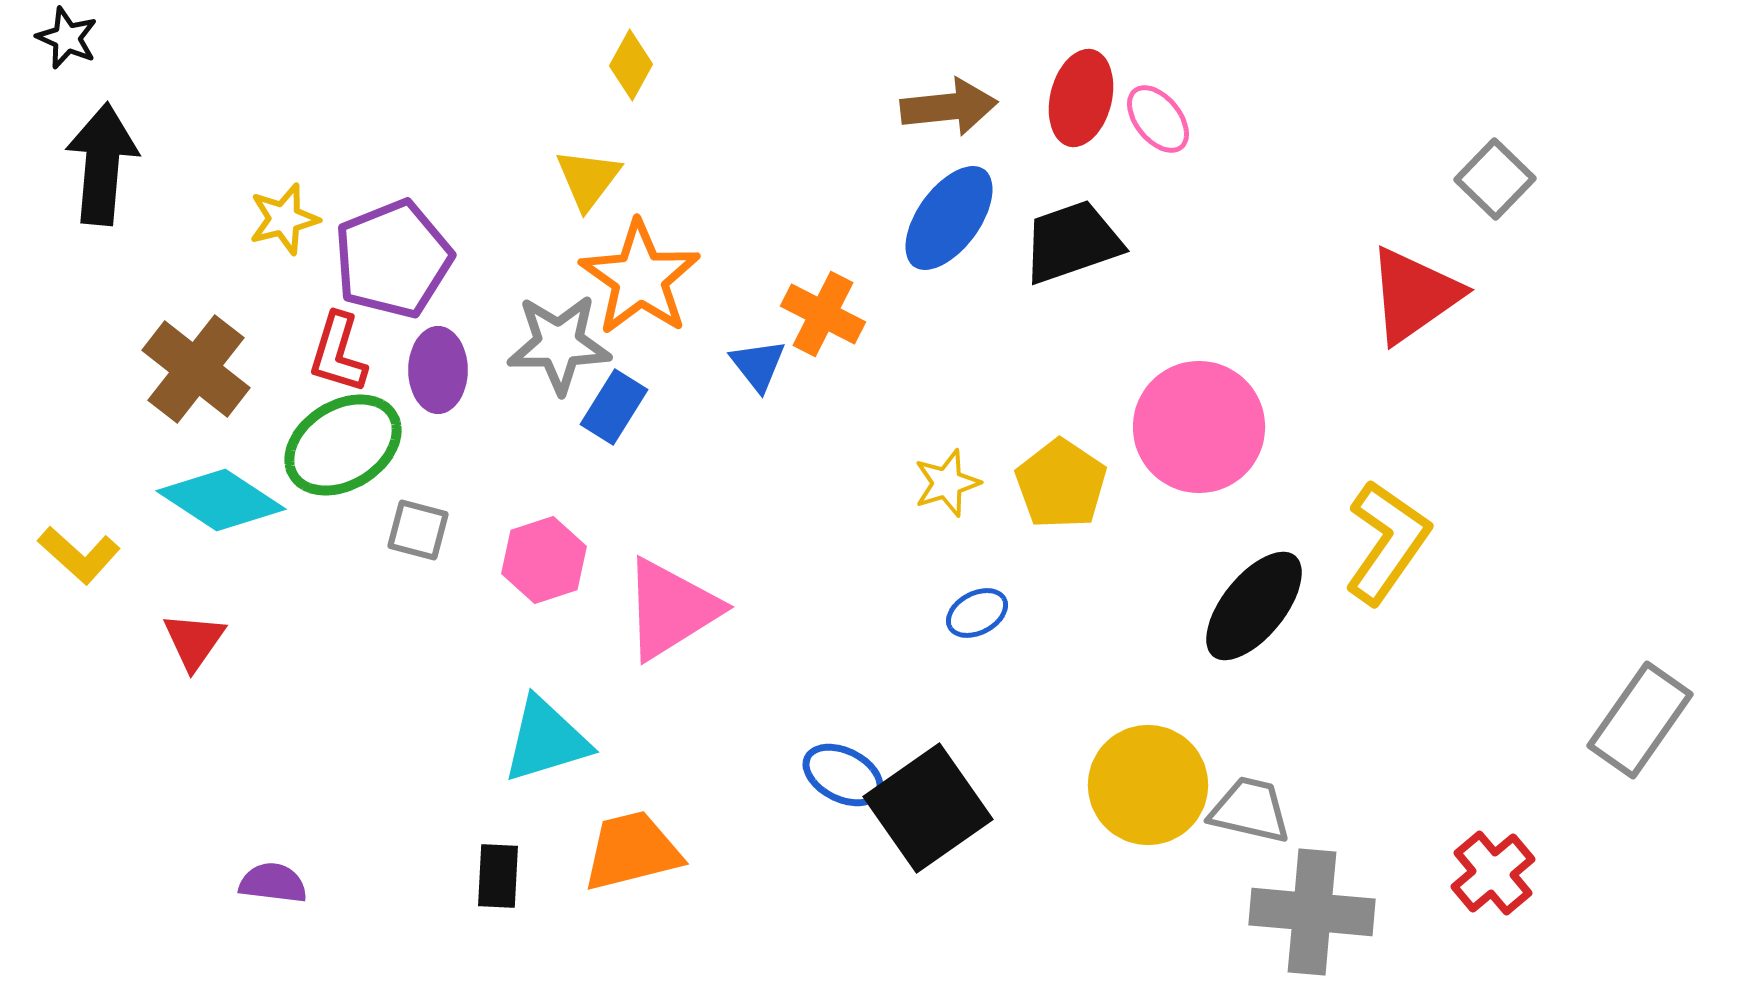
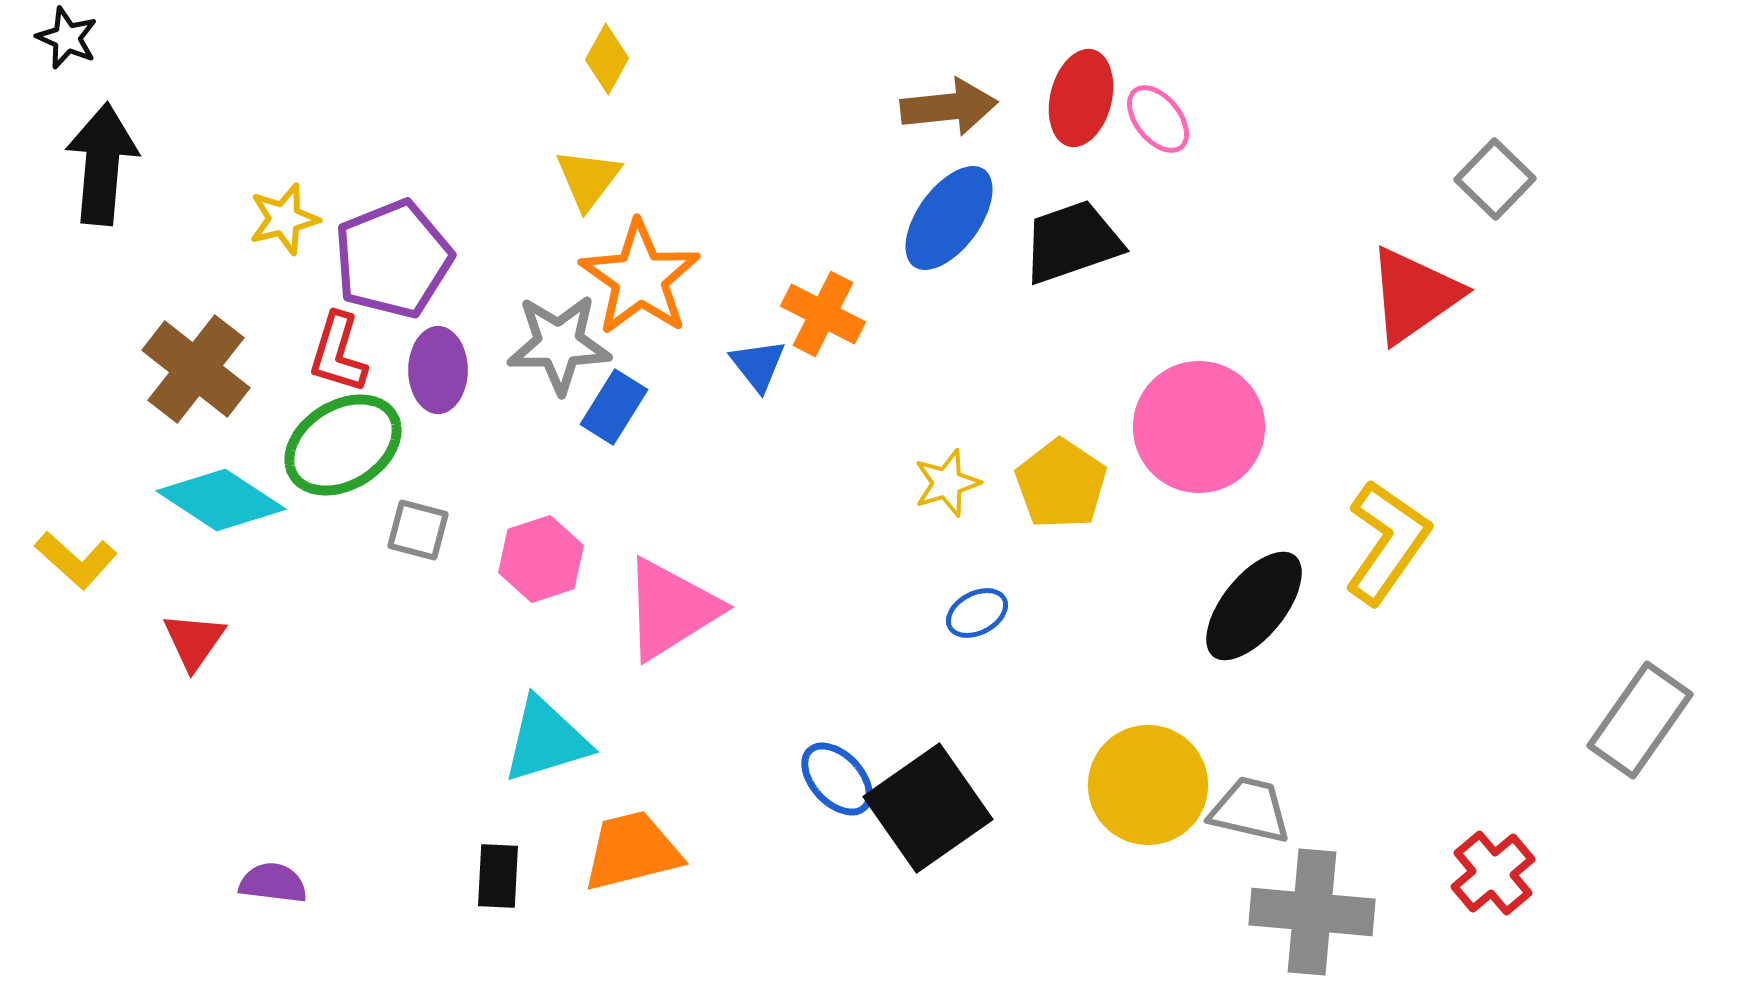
yellow diamond at (631, 65): moved 24 px left, 6 px up
yellow L-shape at (79, 555): moved 3 px left, 5 px down
pink hexagon at (544, 560): moved 3 px left, 1 px up
blue ellipse at (843, 775): moved 6 px left, 4 px down; rotated 20 degrees clockwise
